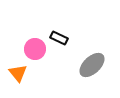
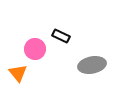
black rectangle: moved 2 px right, 2 px up
gray ellipse: rotated 32 degrees clockwise
